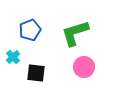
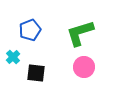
green L-shape: moved 5 px right
